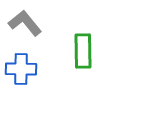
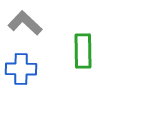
gray L-shape: rotated 8 degrees counterclockwise
